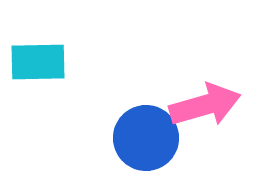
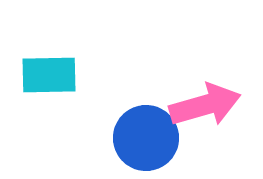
cyan rectangle: moved 11 px right, 13 px down
